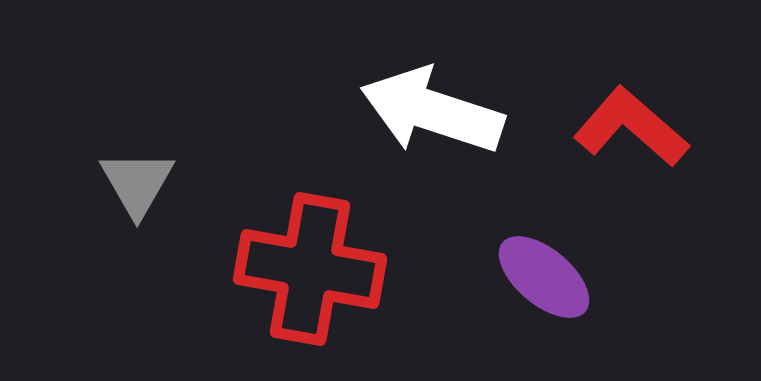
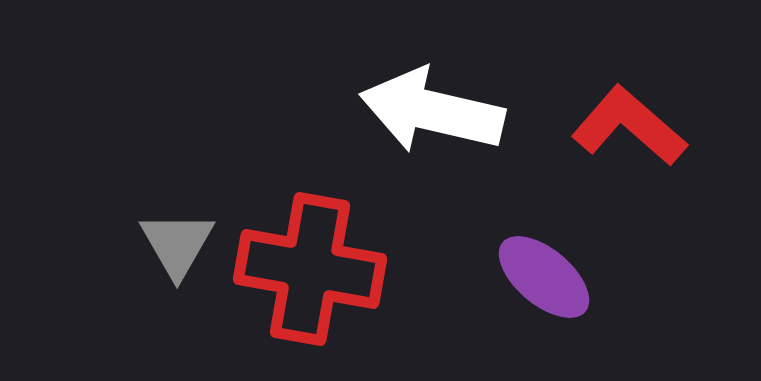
white arrow: rotated 5 degrees counterclockwise
red L-shape: moved 2 px left, 1 px up
gray triangle: moved 40 px right, 61 px down
